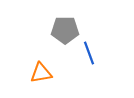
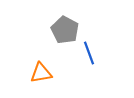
gray pentagon: rotated 28 degrees clockwise
